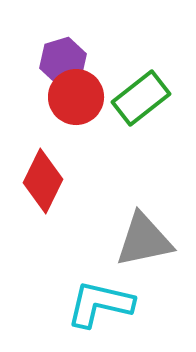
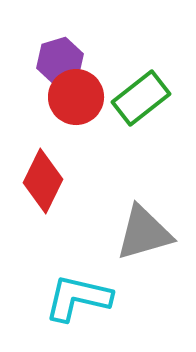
purple hexagon: moved 3 px left
gray triangle: moved 7 px up; rotated 4 degrees counterclockwise
cyan L-shape: moved 22 px left, 6 px up
